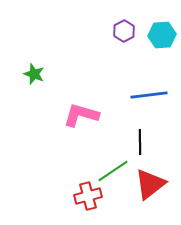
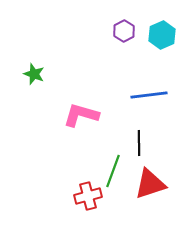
cyan hexagon: rotated 20 degrees counterclockwise
black line: moved 1 px left, 1 px down
green line: rotated 36 degrees counterclockwise
red triangle: rotated 20 degrees clockwise
